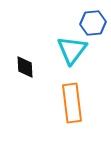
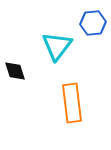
cyan triangle: moved 15 px left, 4 px up
black diamond: moved 10 px left, 4 px down; rotated 15 degrees counterclockwise
